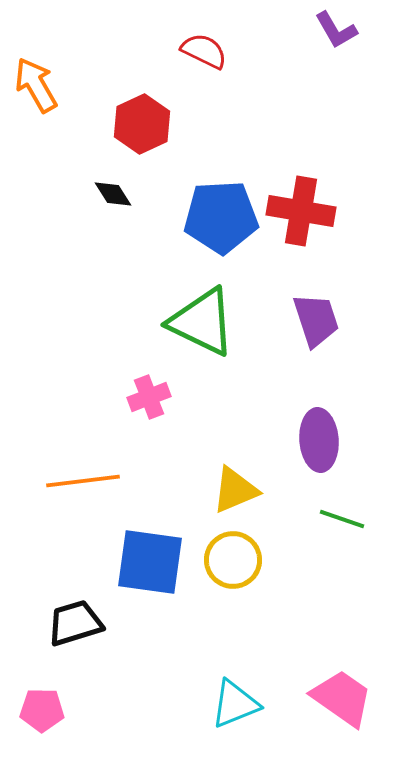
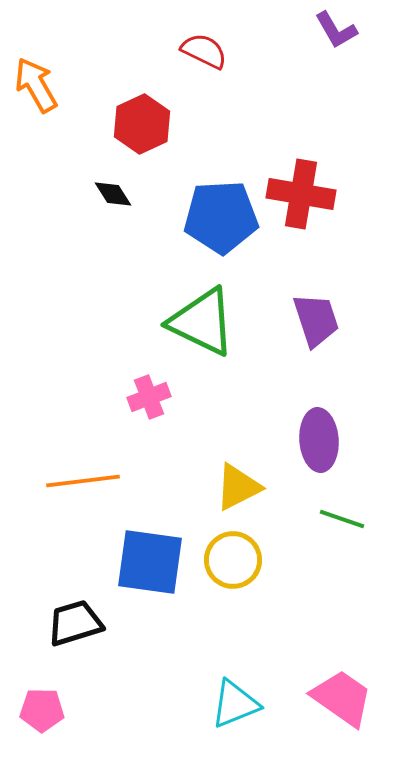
red cross: moved 17 px up
yellow triangle: moved 3 px right, 3 px up; rotated 4 degrees counterclockwise
